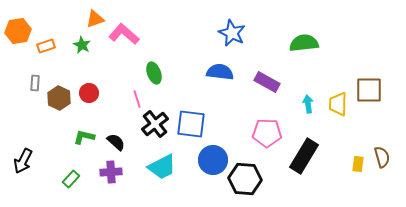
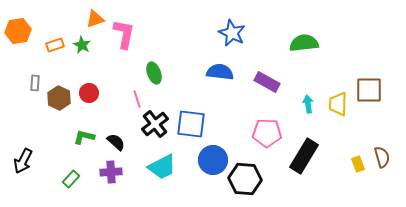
pink L-shape: rotated 60 degrees clockwise
orange rectangle: moved 9 px right, 1 px up
yellow rectangle: rotated 28 degrees counterclockwise
